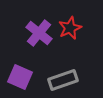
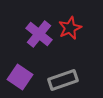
purple cross: moved 1 px down
purple square: rotated 10 degrees clockwise
